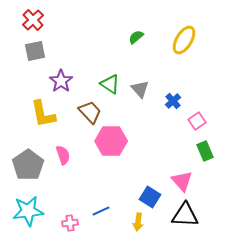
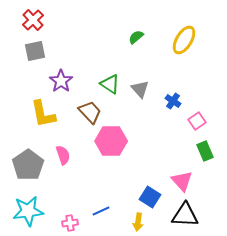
blue cross: rotated 14 degrees counterclockwise
